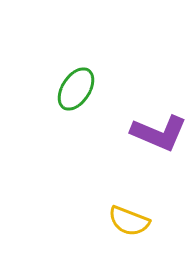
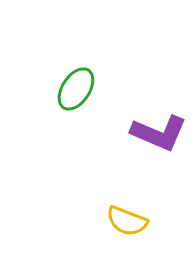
yellow semicircle: moved 2 px left
